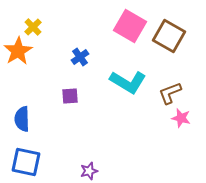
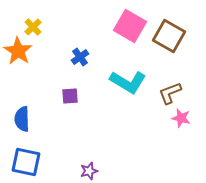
orange star: rotated 8 degrees counterclockwise
